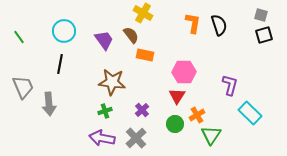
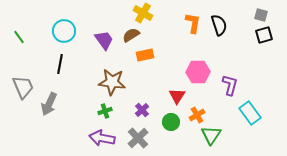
brown semicircle: rotated 84 degrees counterclockwise
orange rectangle: rotated 24 degrees counterclockwise
pink hexagon: moved 14 px right
gray arrow: rotated 30 degrees clockwise
cyan rectangle: rotated 10 degrees clockwise
green circle: moved 4 px left, 2 px up
gray cross: moved 2 px right
